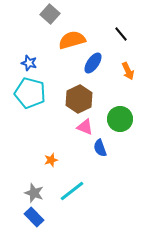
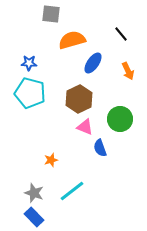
gray square: moved 1 px right; rotated 36 degrees counterclockwise
blue star: rotated 14 degrees counterclockwise
